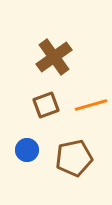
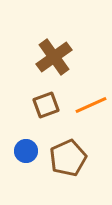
orange line: rotated 8 degrees counterclockwise
blue circle: moved 1 px left, 1 px down
brown pentagon: moved 6 px left; rotated 12 degrees counterclockwise
